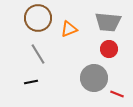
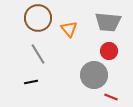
orange triangle: rotated 48 degrees counterclockwise
red circle: moved 2 px down
gray circle: moved 3 px up
red line: moved 6 px left, 3 px down
